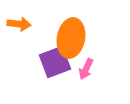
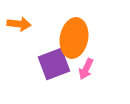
orange ellipse: moved 3 px right
purple square: moved 1 px left, 2 px down
